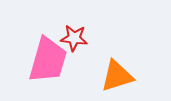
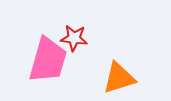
orange triangle: moved 2 px right, 2 px down
